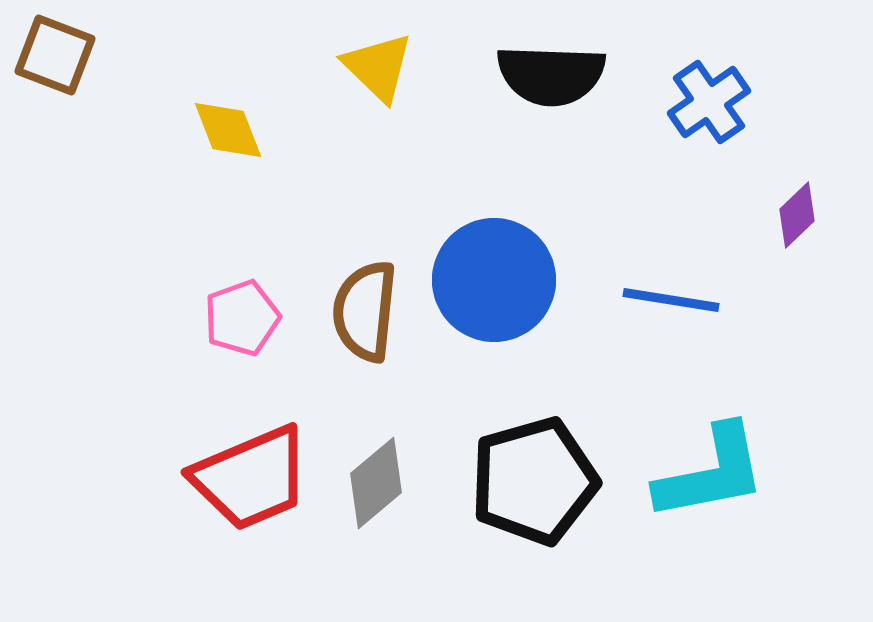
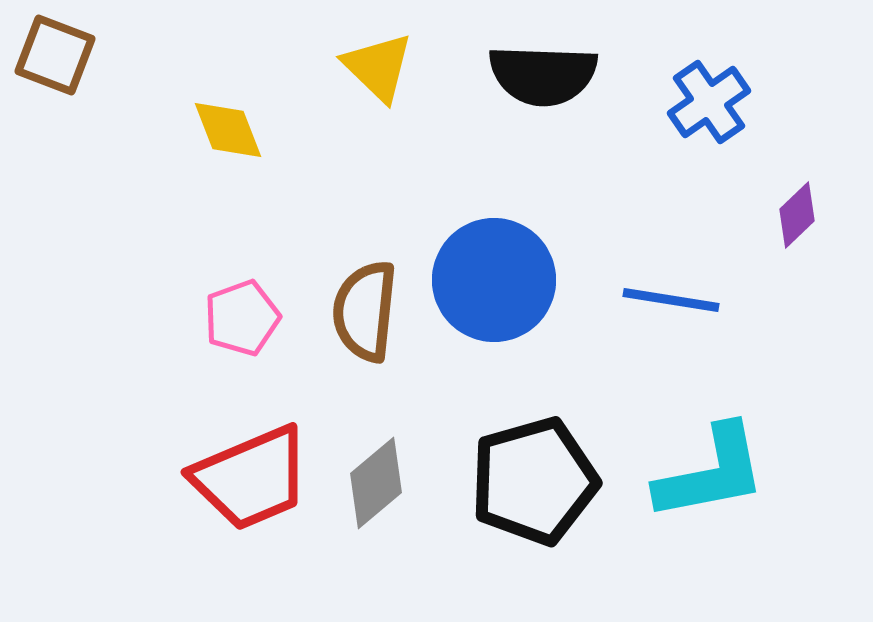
black semicircle: moved 8 px left
